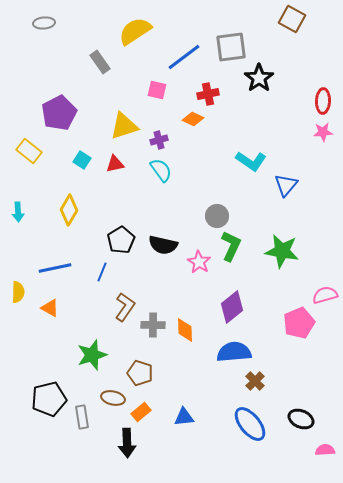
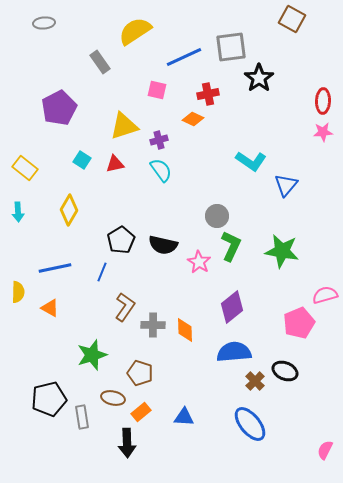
blue line at (184, 57): rotated 12 degrees clockwise
purple pentagon at (59, 113): moved 5 px up
yellow rectangle at (29, 151): moved 4 px left, 17 px down
blue triangle at (184, 417): rotated 10 degrees clockwise
black ellipse at (301, 419): moved 16 px left, 48 px up
pink semicircle at (325, 450): rotated 60 degrees counterclockwise
